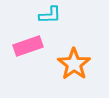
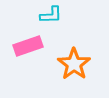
cyan L-shape: moved 1 px right
